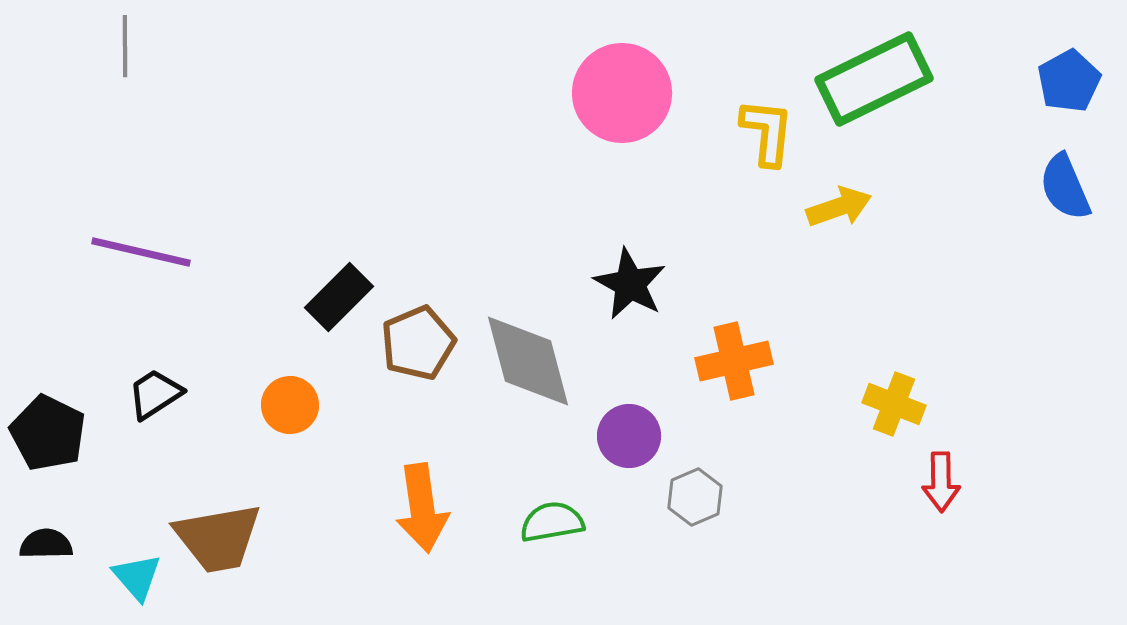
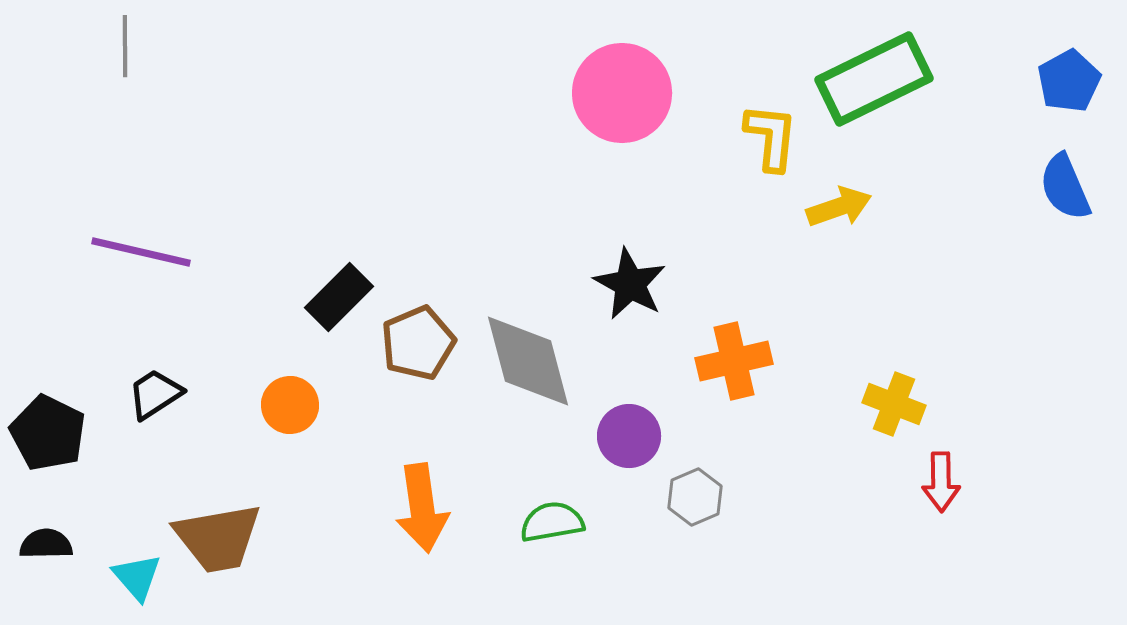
yellow L-shape: moved 4 px right, 5 px down
